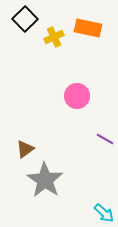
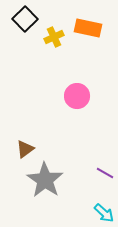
purple line: moved 34 px down
